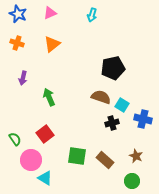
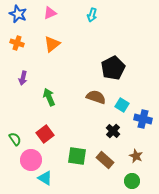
black pentagon: rotated 15 degrees counterclockwise
brown semicircle: moved 5 px left
black cross: moved 1 px right, 8 px down; rotated 32 degrees counterclockwise
